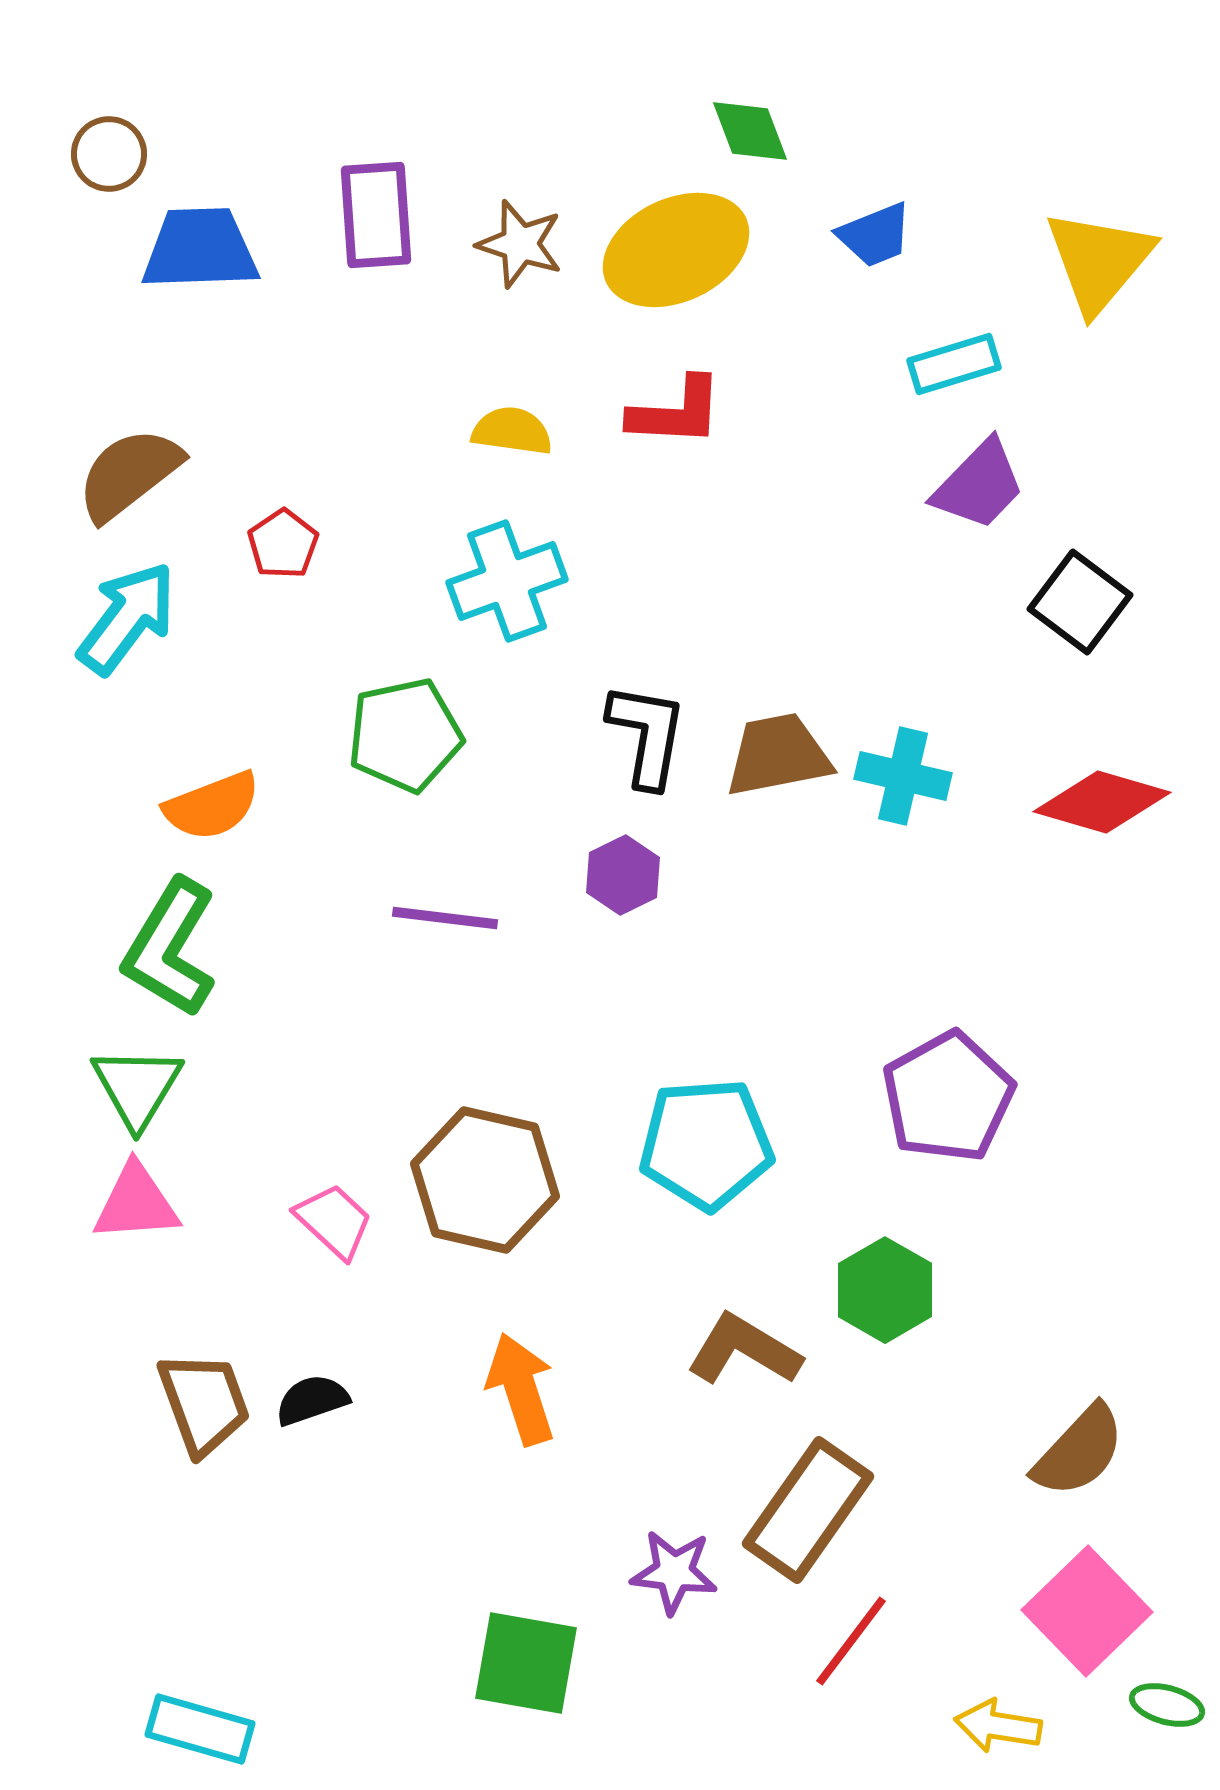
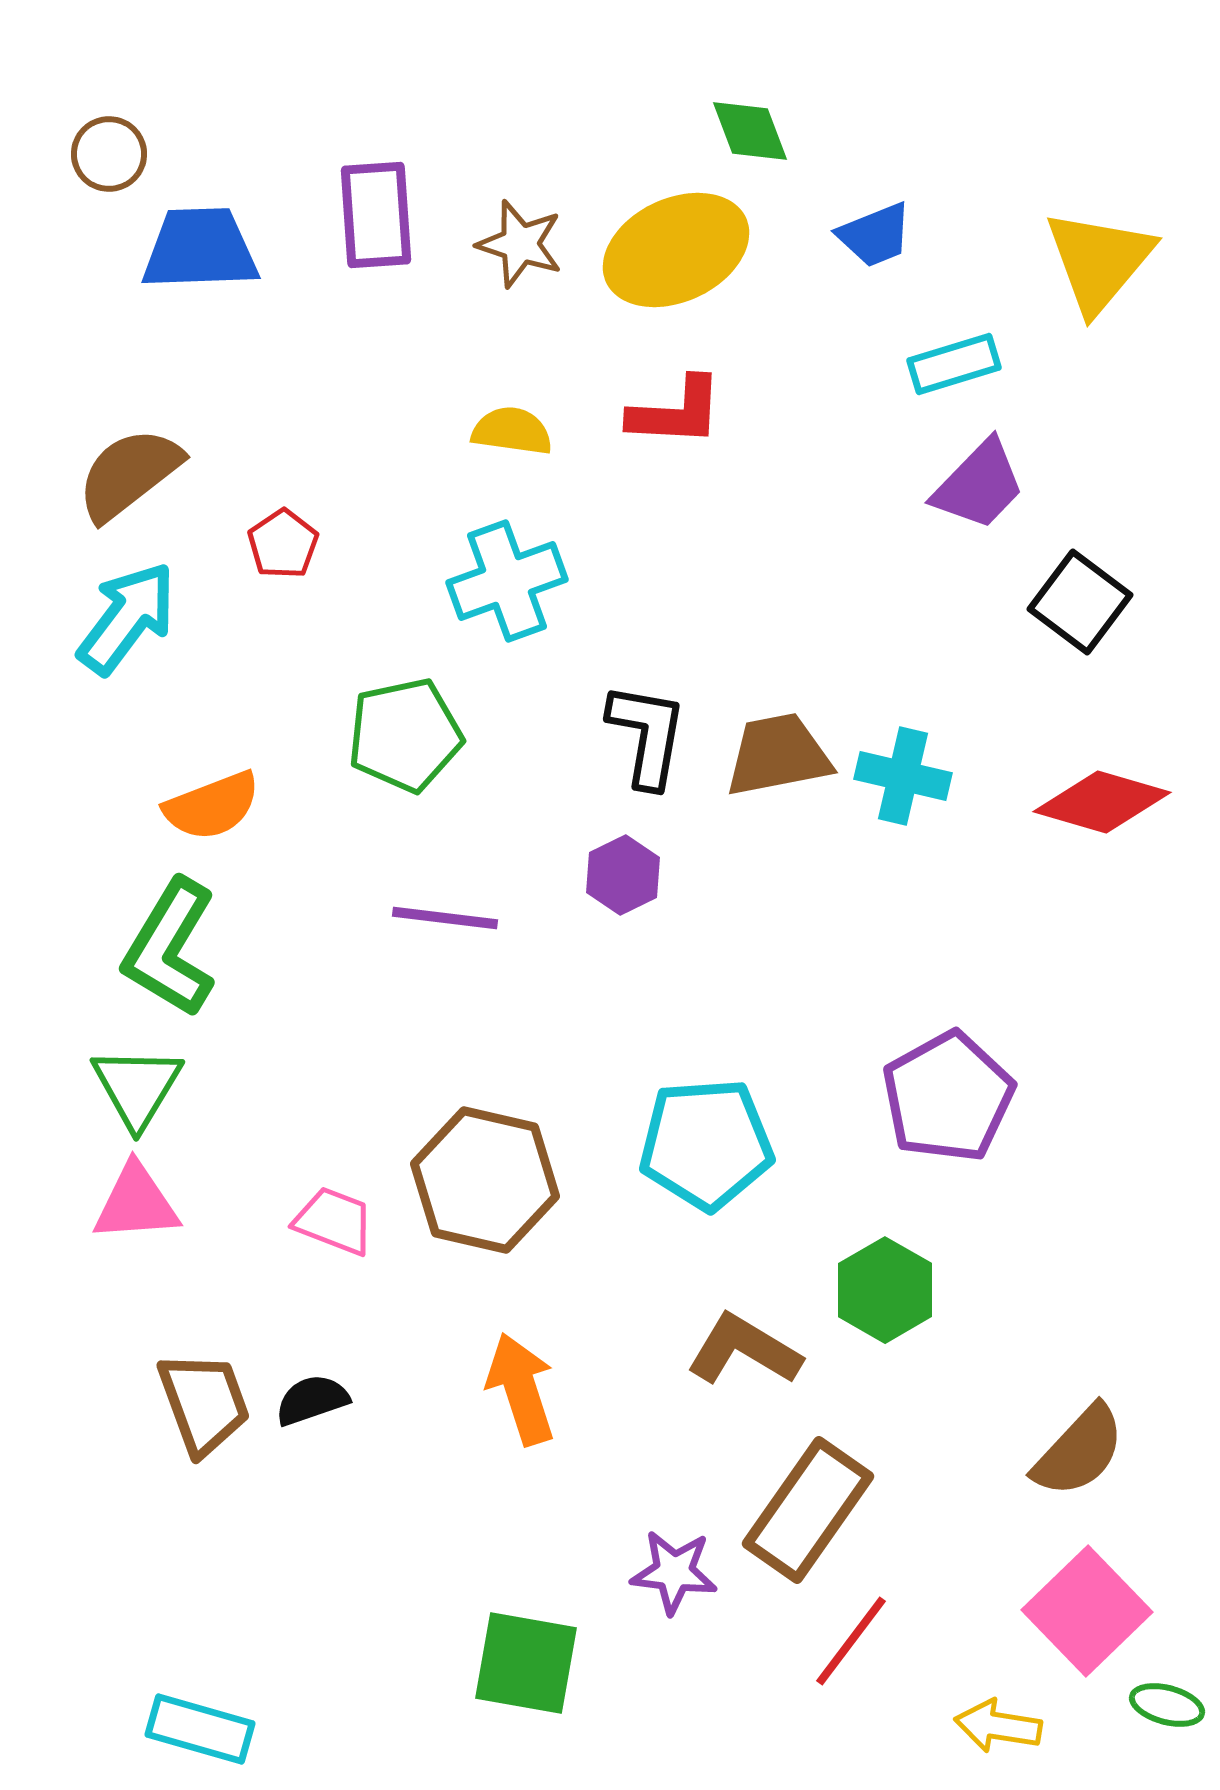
pink trapezoid at (334, 1221): rotated 22 degrees counterclockwise
